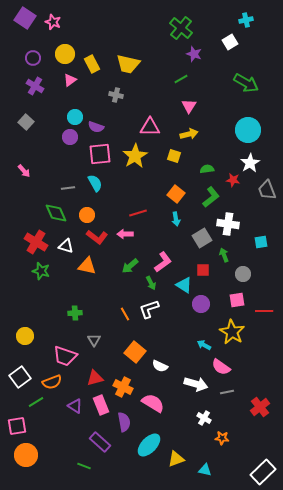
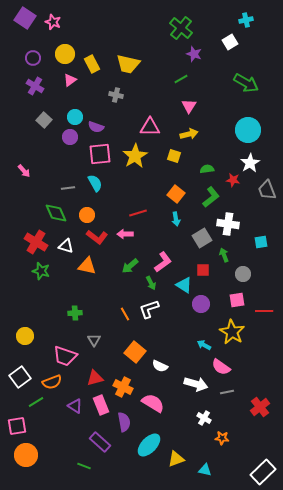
gray square at (26, 122): moved 18 px right, 2 px up
